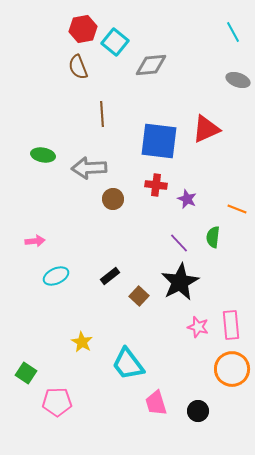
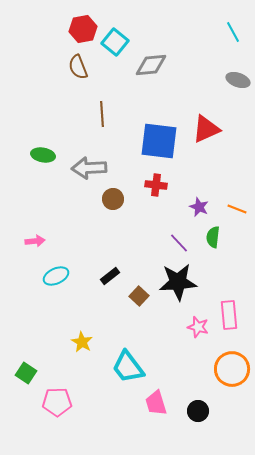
purple star: moved 12 px right, 8 px down
black star: moved 2 px left; rotated 24 degrees clockwise
pink rectangle: moved 2 px left, 10 px up
cyan trapezoid: moved 3 px down
